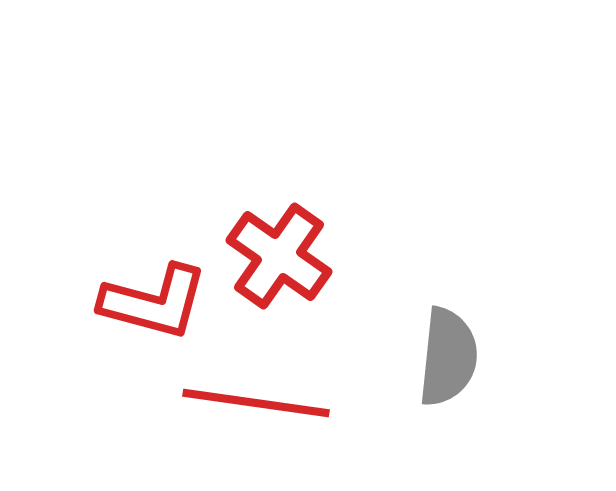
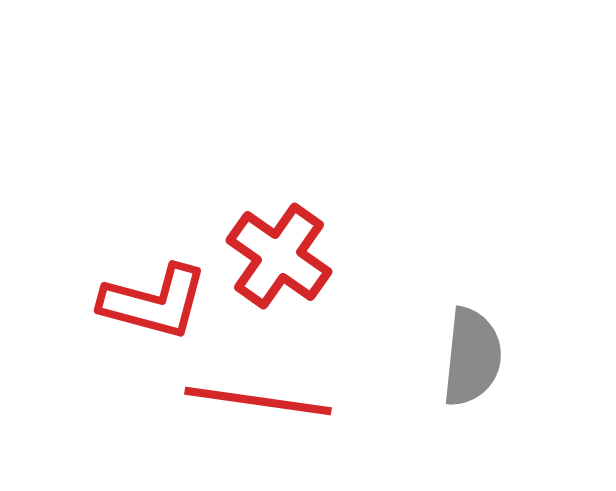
gray semicircle: moved 24 px right
red line: moved 2 px right, 2 px up
